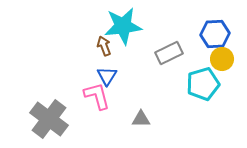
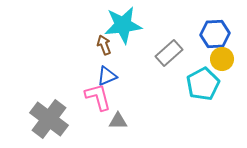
cyan star: moved 1 px up
brown arrow: moved 1 px up
gray rectangle: rotated 16 degrees counterclockwise
blue triangle: rotated 35 degrees clockwise
cyan pentagon: rotated 12 degrees counterclockwise
pink L-shape: moved 1 px right, 1 px down
gray triangle: moved 23 px left, 2 px down
